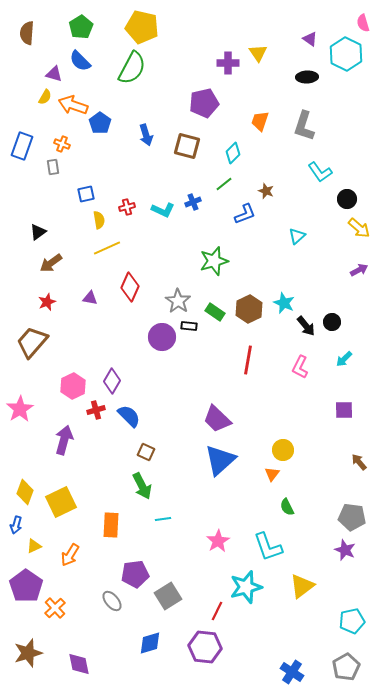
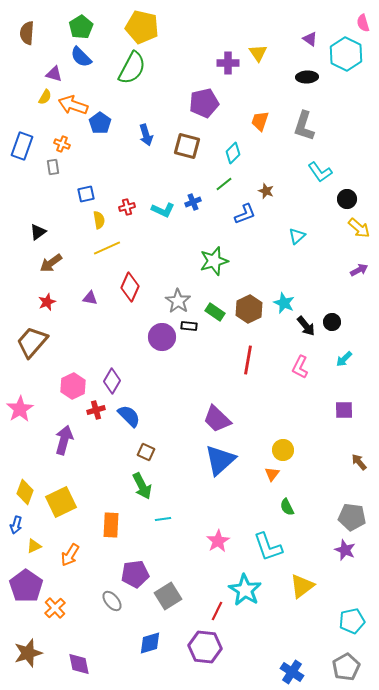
blue semicircle at (80, 61): moved 1 px right, 4 px up
cyan star at (246, 587): moved 1 px left, 3 px down; rotated 24 degrees counterclockwise
